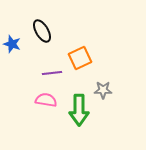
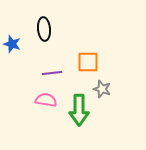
black ellipse: moved 2 px right, 2 px up; rotated 25 degrees clockwise
orange square: moved 8 px right, 4 px down; rotated 25 degrees clockwise
gray star: moved 1 px left, 1 px up; rotated 18 degrees clockwise
